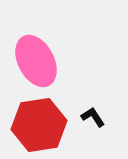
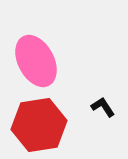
black L-shape: moved 10 px right, 10 px up
